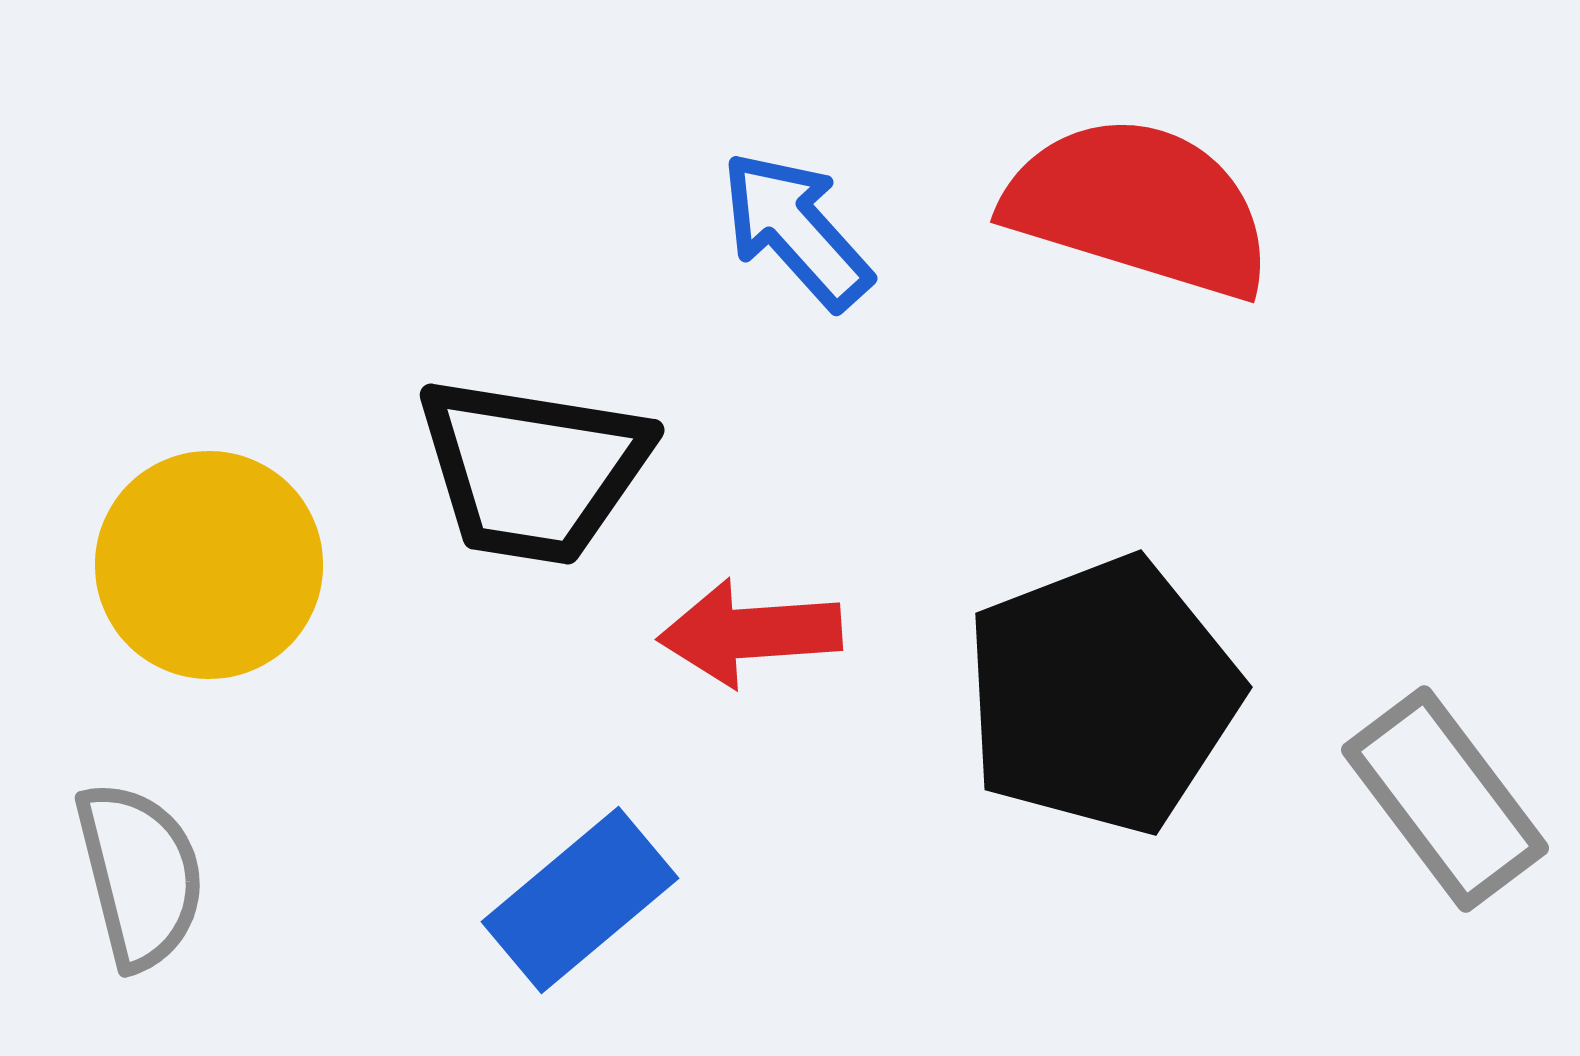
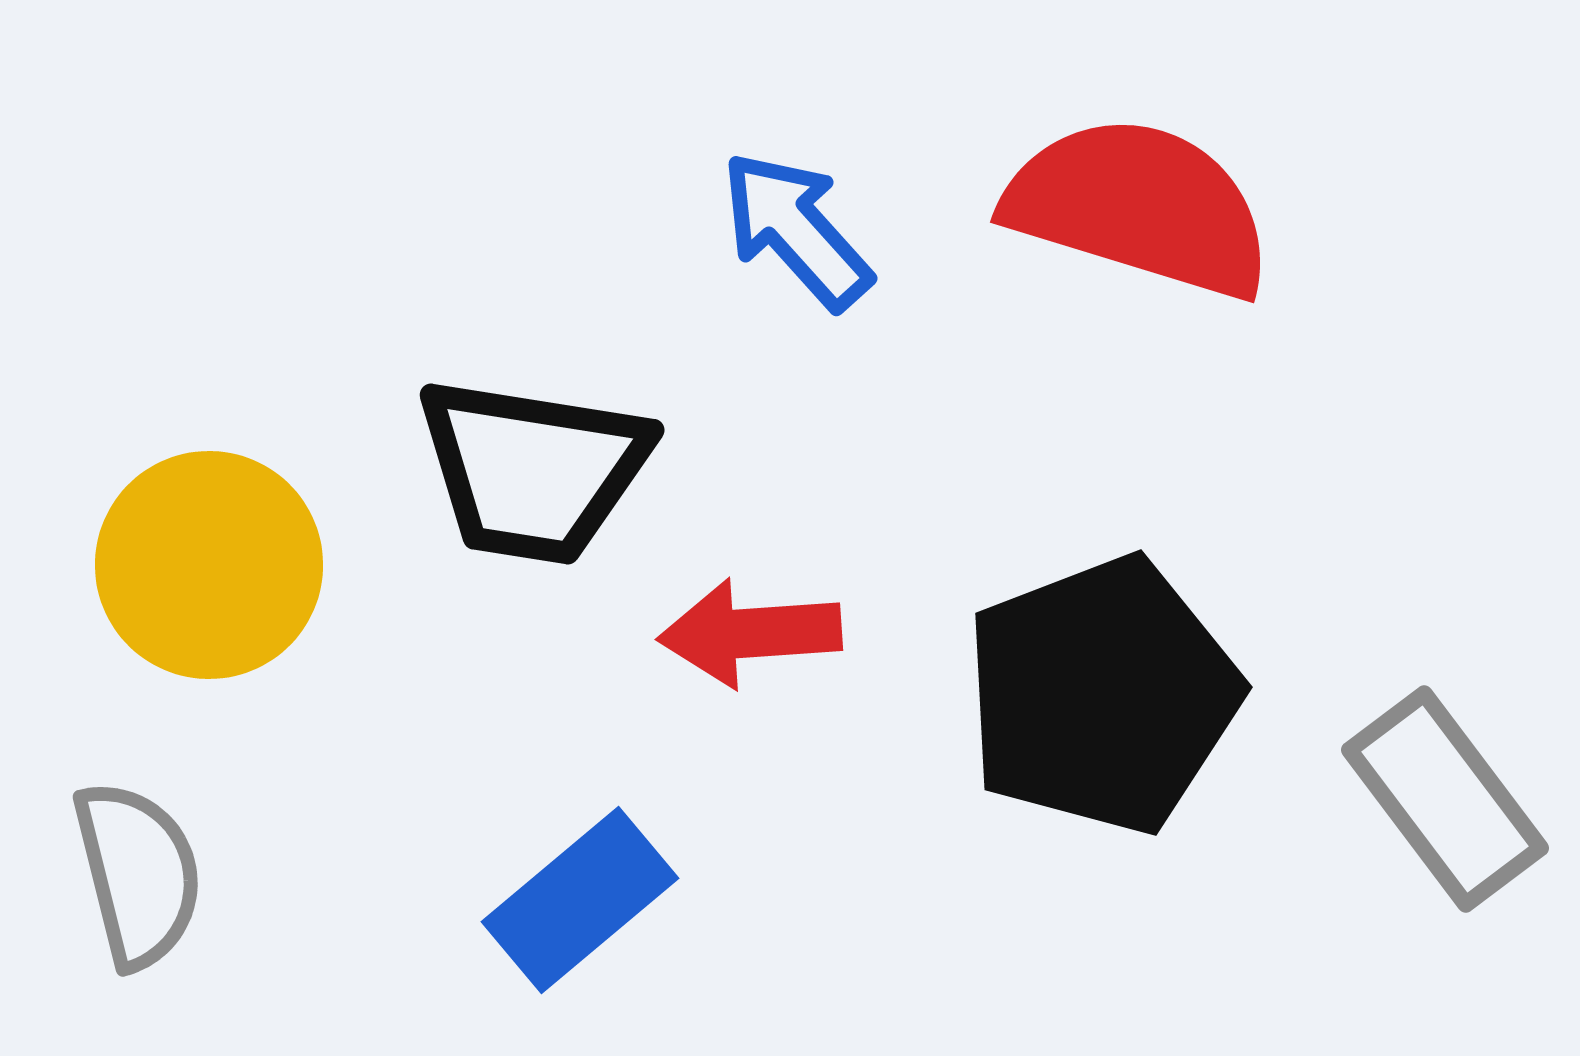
gray semicircle: moved 2 px left, 1 px up
